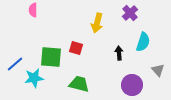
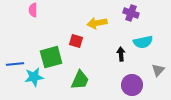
purple cross: moved 1 px right; rotated 28 degrees counterclockwise
yellow arrow: rotated 66 degrees clockwise
cyan semicircle: rotated 60 degrees clockwise
red square: moved 7 px up
black arrow: moved 2 px right, 1 px down
green square: rotated 20 degrees counterclockwise
blue line: rotated 36 degrees clockwise
gray triangle: rotated 24 degrees clockwise
cyan star: moved 1 px up
green trapezoid: moved 1 px right, 4 px up; rotated 100 degrees clockwise
